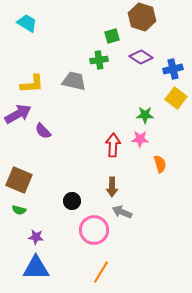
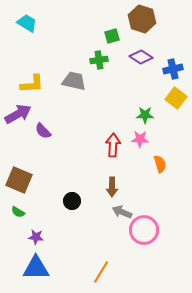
brown hexagon: moved 2 px down
green semicircle: moved 1 px left, 2 px down; rotated 16 degrees clockwise
pink circle: moved 50 px right
